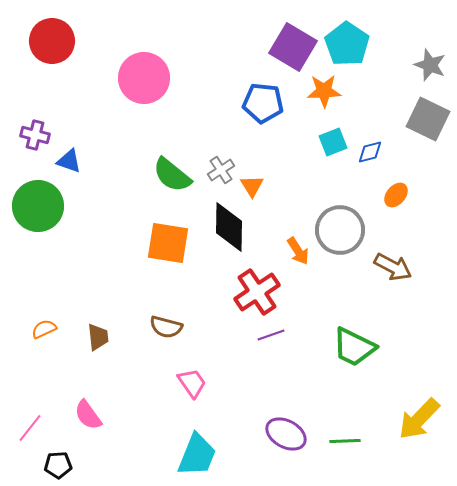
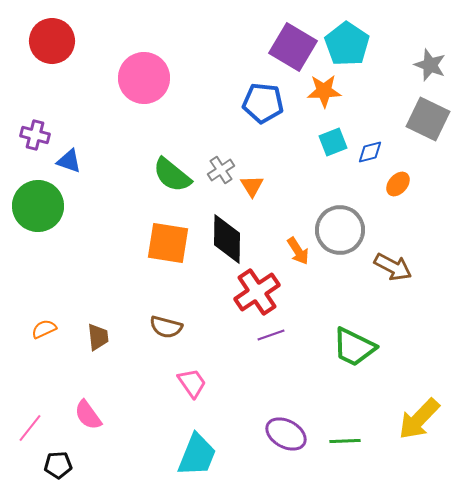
orange ellipse: moved 2 px right, 11 px up
black diamond: moved 2 px left, 12 px down
